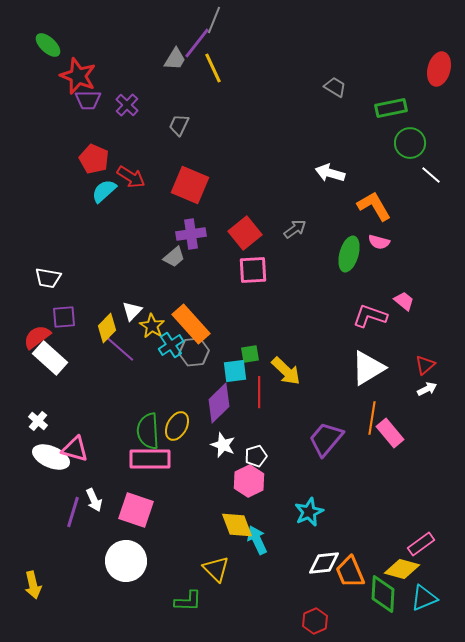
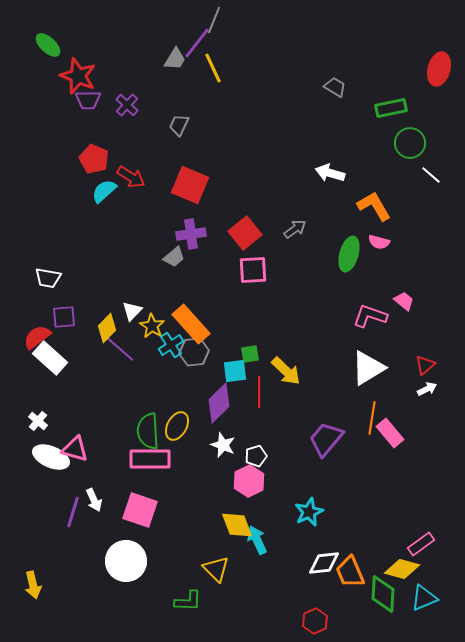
pink square at (136, 510): moved 4 px right
